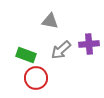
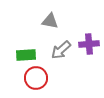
green rectangle: rotated 24 degrees counterclockwise
